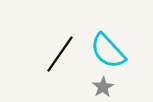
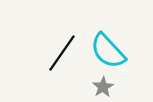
black line: moved 2 px right, 1 px up
